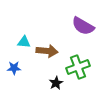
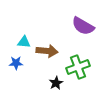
blue star: moved 2 px right, 5 px up
